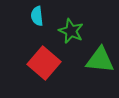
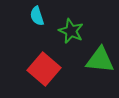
cyan semicircle: rotated 12 degrees counterclockwise
red square: moved 6 px down
